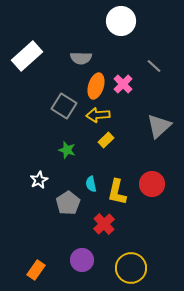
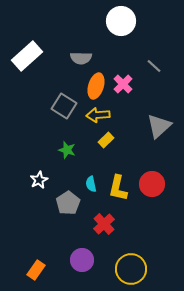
yellow L-shape: moved 1 px right, 4 px up
yellow circle: moved 1 px down
